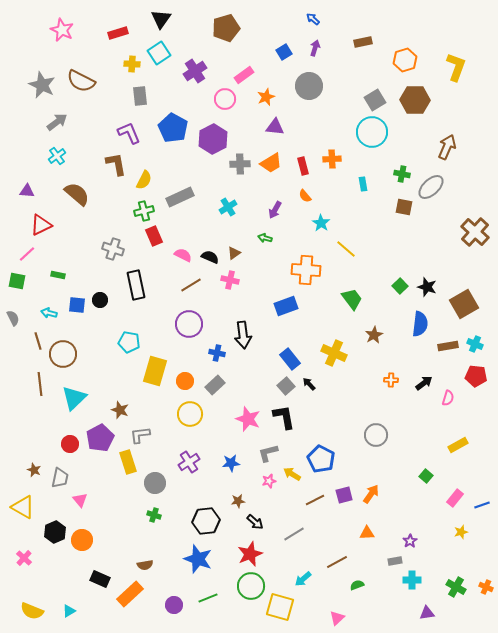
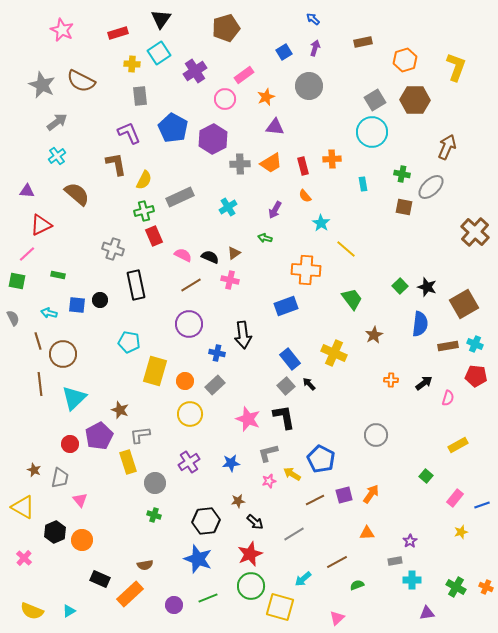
purple pentagon at (100, 438): moved 1 px left, 2 px up
